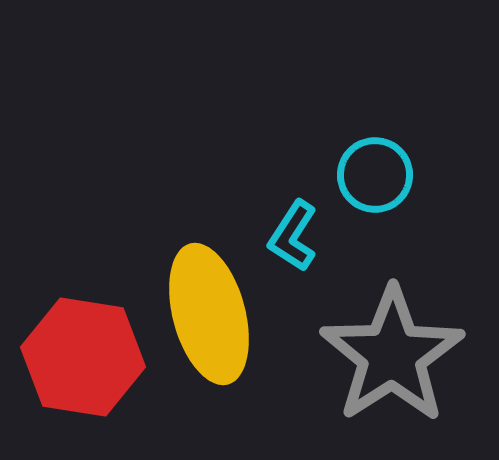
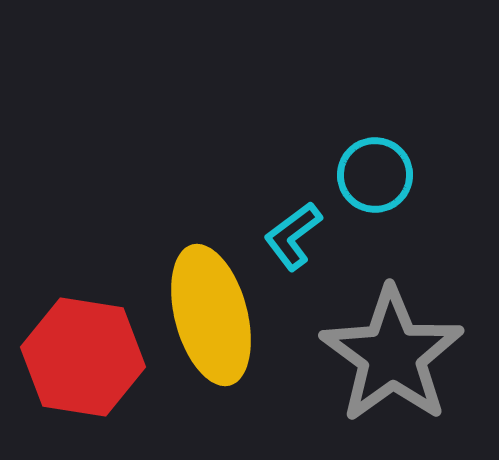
cyan L-shape: rotated 20 degrees clockwise
yellow ellipse: moved 2 px right, 1 px down
gray star: rotated 3 degrees counterclockwise
